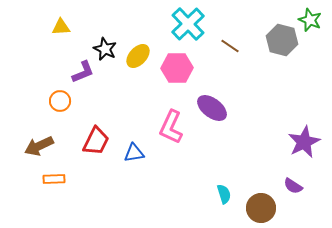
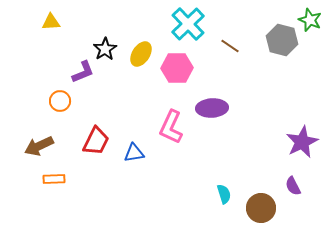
yellow triangle: moved 10 px left, 5 px up
black star: rotated 15 degrees clockwise
yellow ellipse: moved 3 px right, 2 px up; rotated 10 degrees counterclockwise
purple ellipse: rotated 40 degrees counterclockwise
purple star: moved 2 px left
purple semicircle: rotated 30 degrees clockwise
